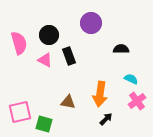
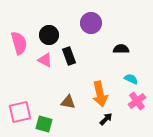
orange arrow: rotated 20 degrees counterclockwise
